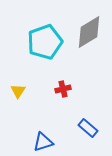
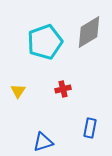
blue rectangle: moved 2 px right; rotated 60 degrees clockwise
